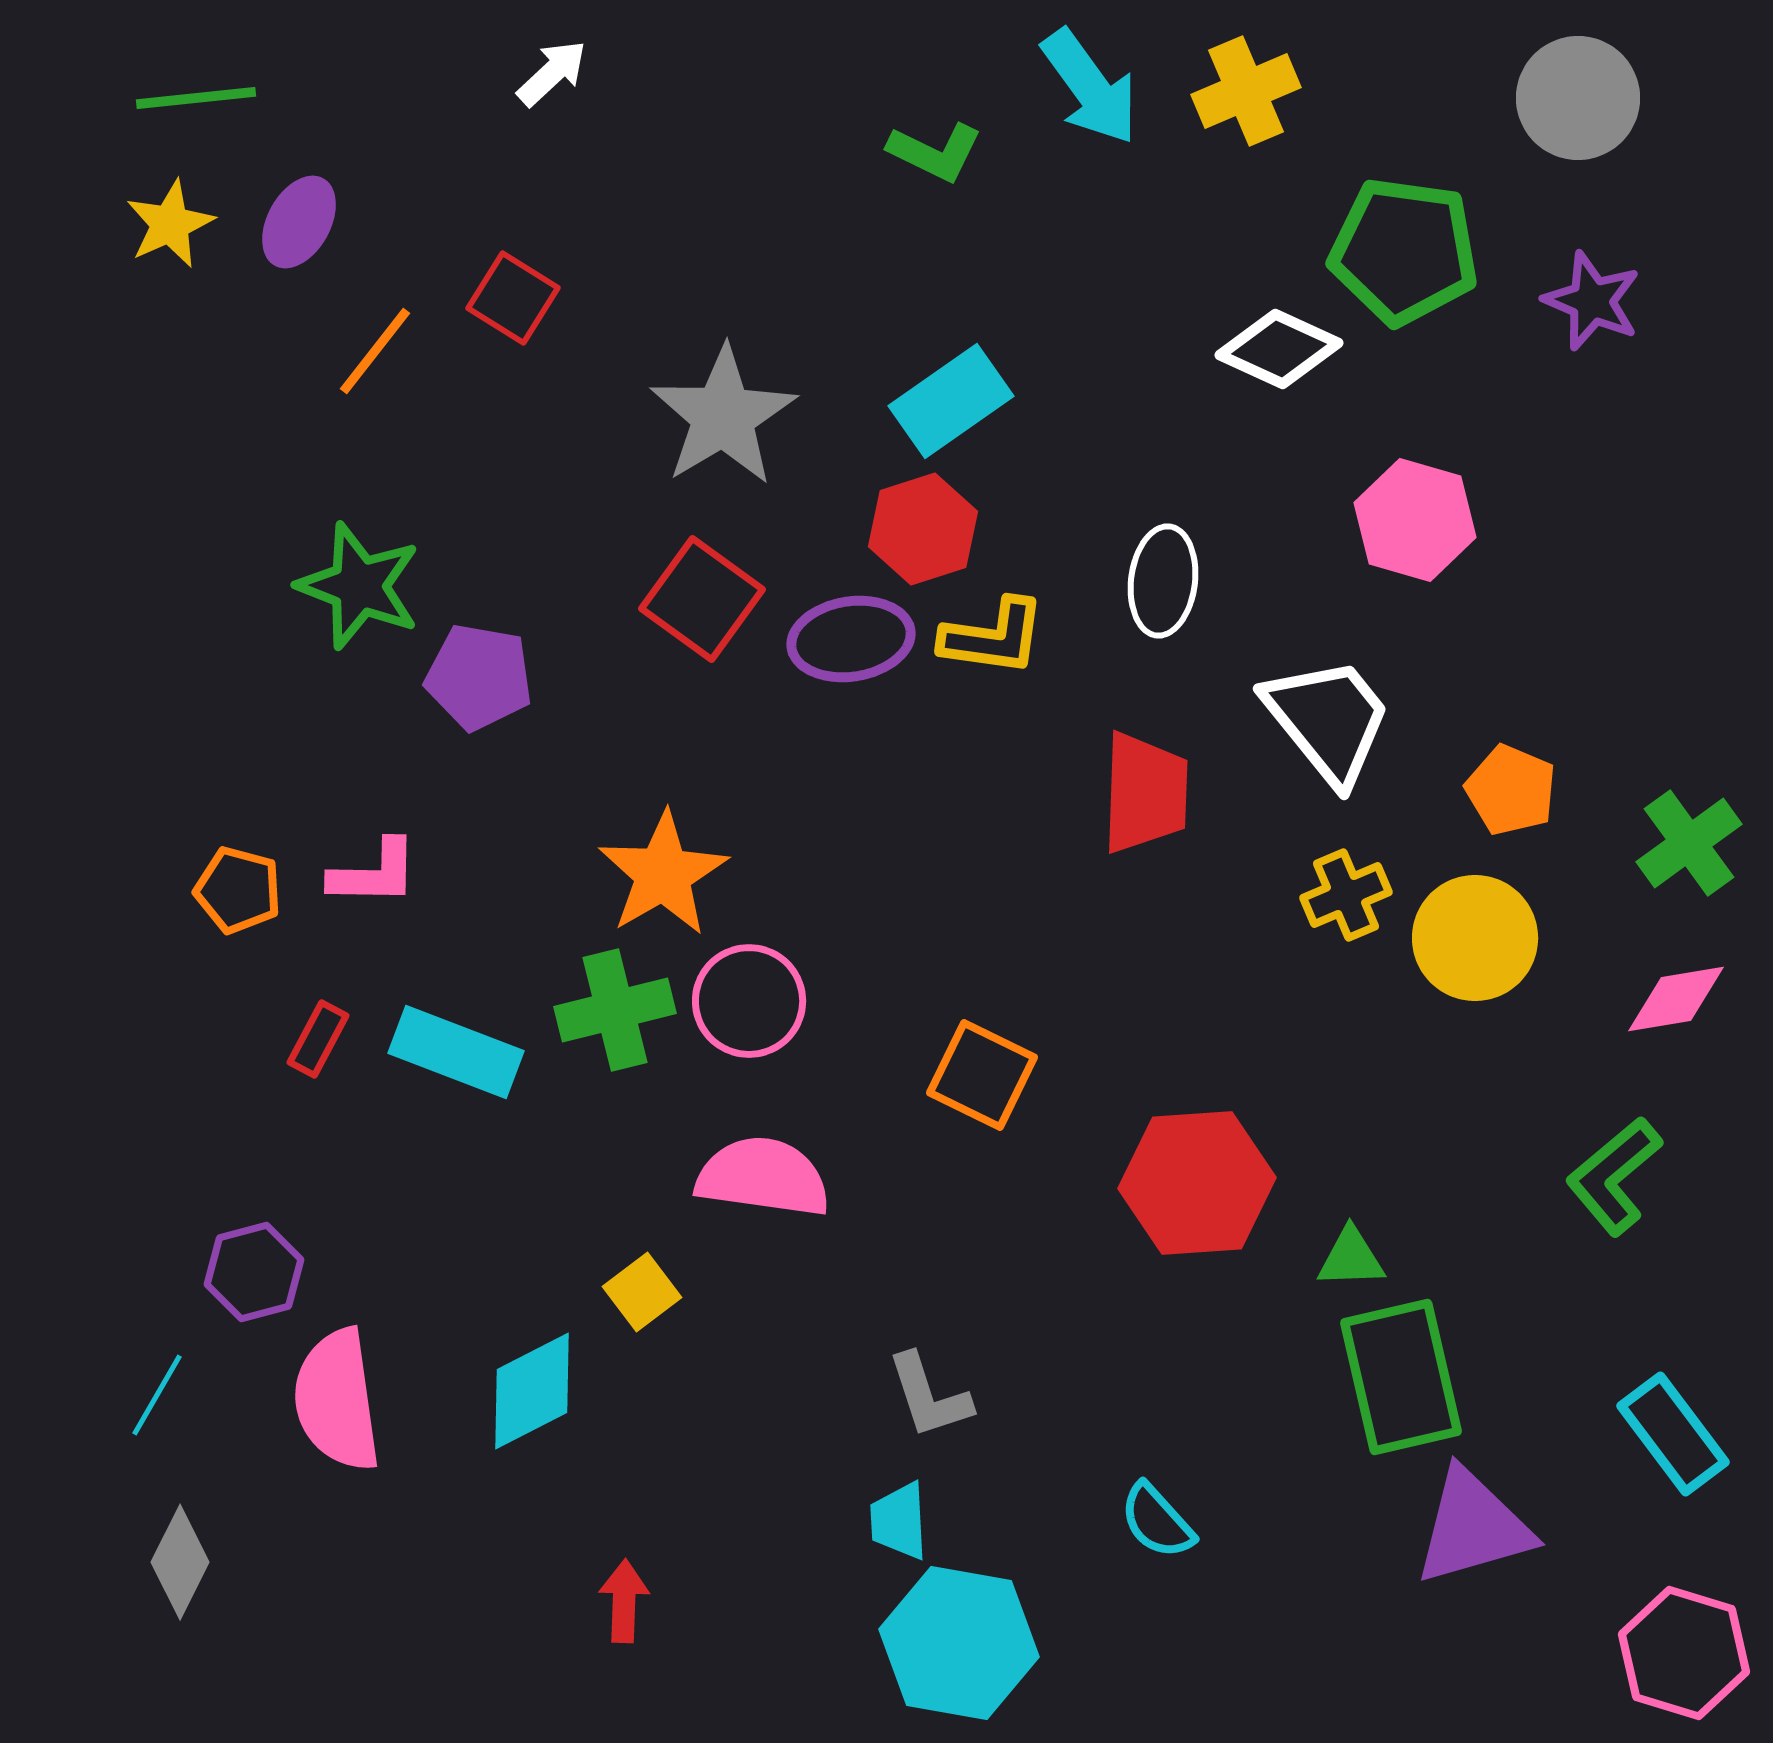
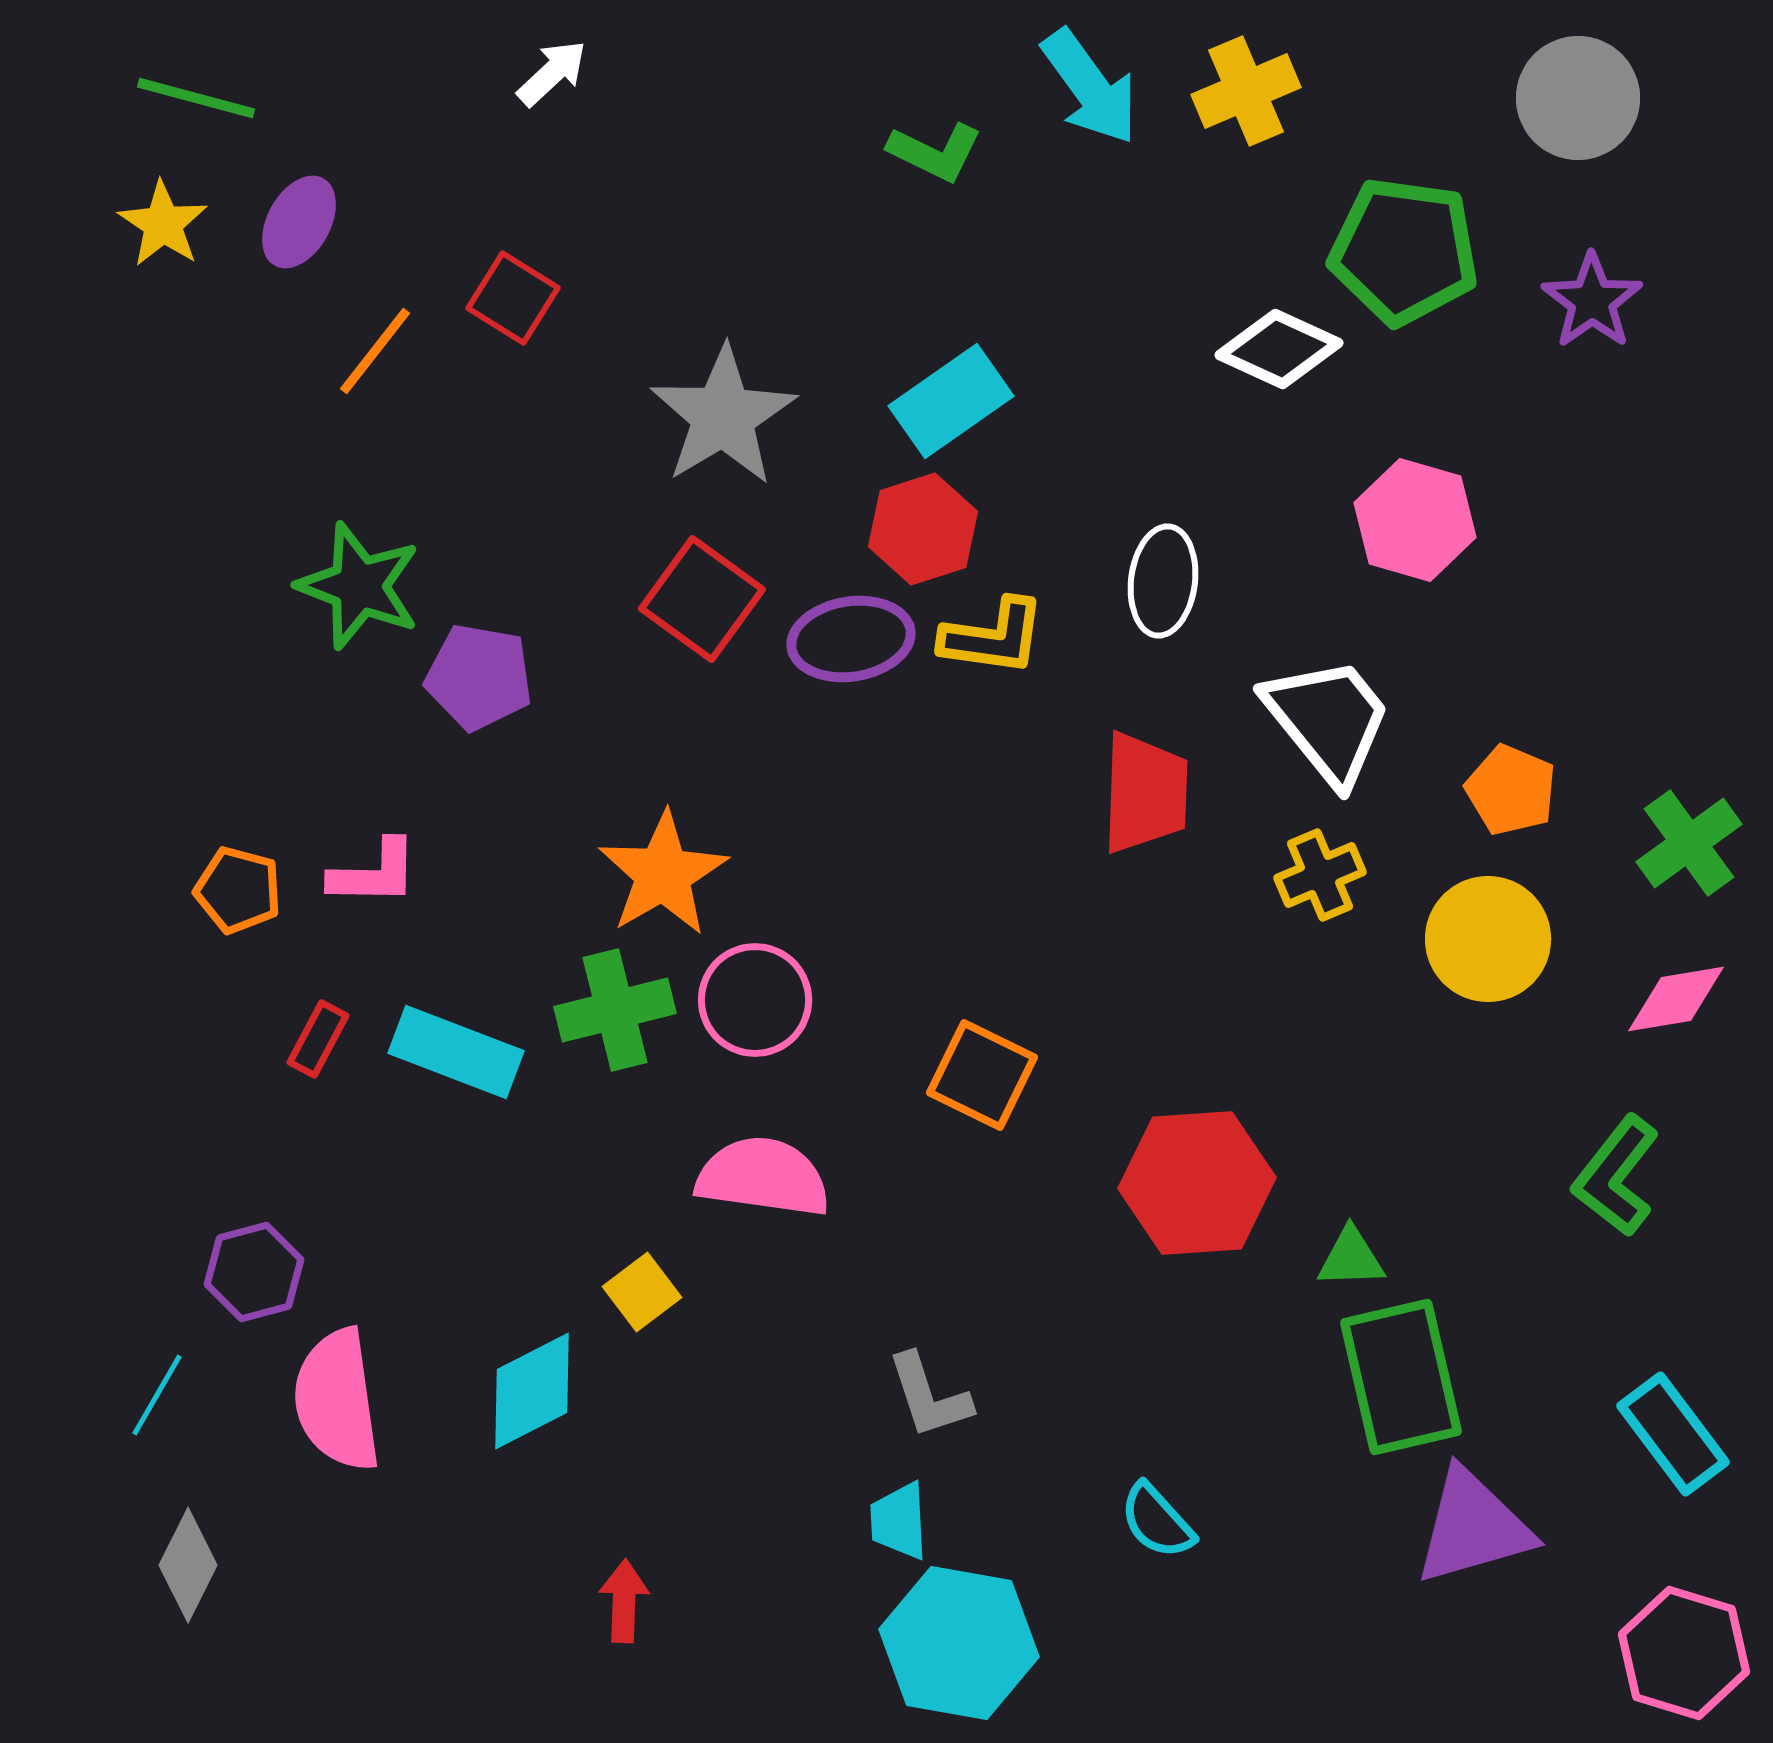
green line at (196, 98): rotated 21 degrees clockwise
yellow star at (170, 224): moved 7 px left; rotated 14 degrees counterclockwise
purple star at (1592, 301): rotated 14 degrees clockwise
yellow cross at (1346, 895): moved 26 px left, 20 px up
yellow circle at (1475, 938): moved 13 px right, 1 px down
pink circle at (749, 1001): moved 6 px right, 1 px up
green L-shape at (1614, 1176): moved 2 px right; rotated 12 degrees counterclockwise
gray diamond at (180, 1562): moved 8 px right, 3 px down
